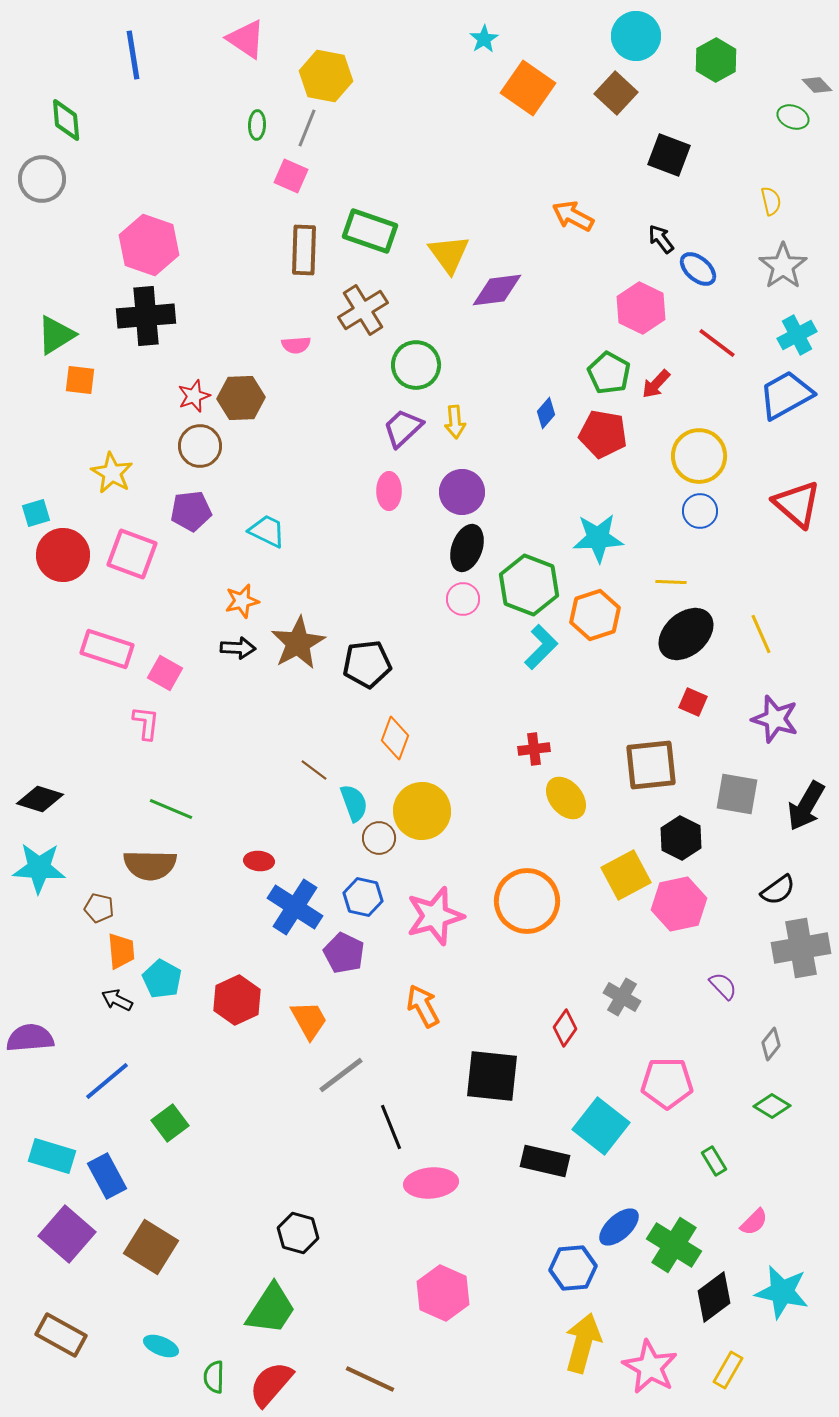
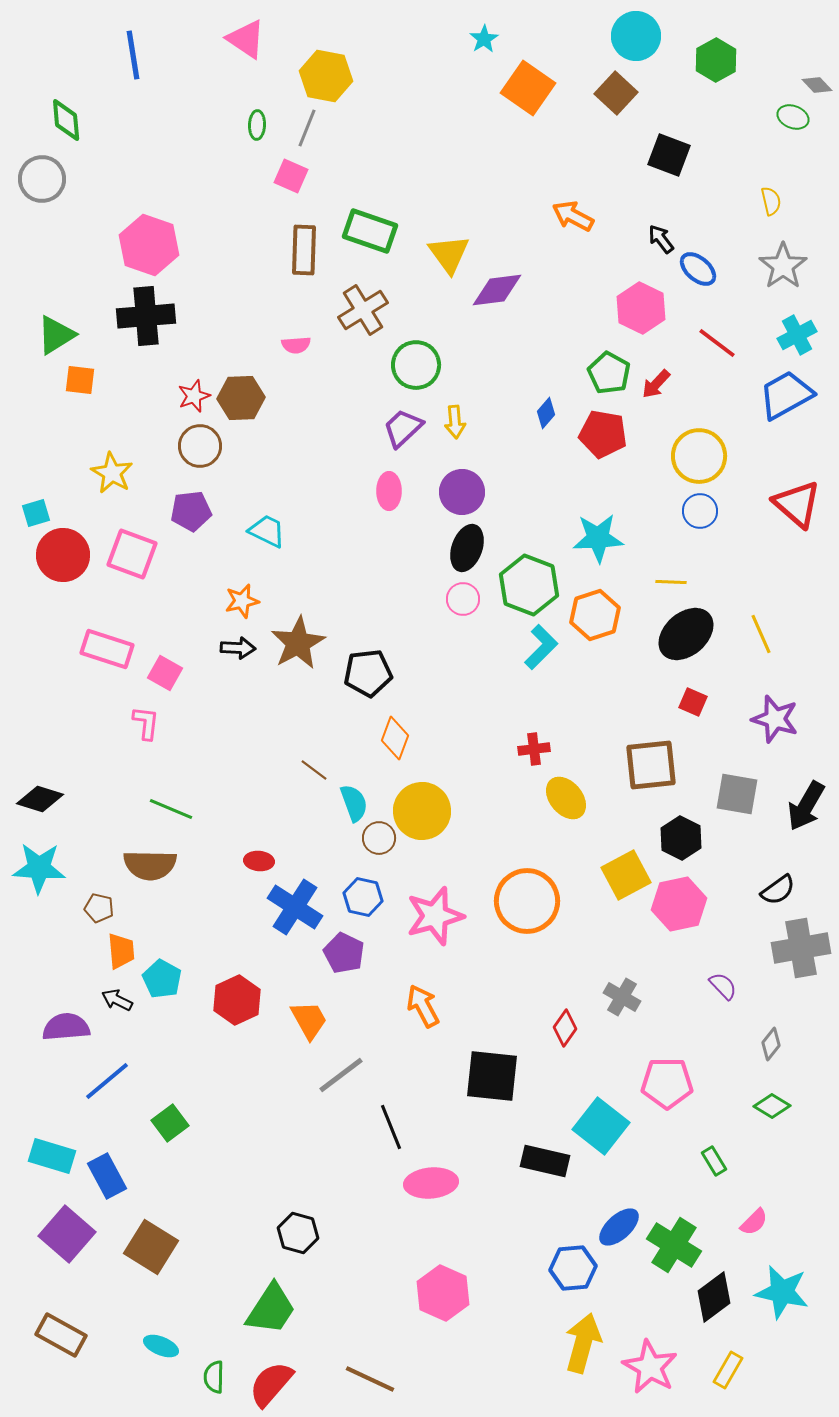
black pentagon at (367, 664): moved 1 px right, 9 px down
purple semicircle at (30, 1038): moved 36 px right, 11 px up
